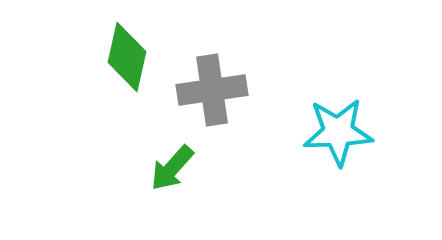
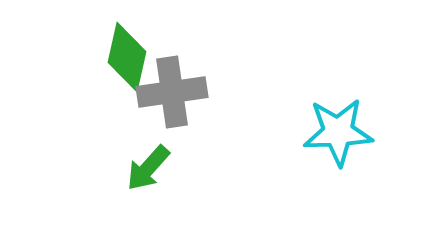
gray cross: moved 40 px left, 2 px down
green arrow: moved 24 px left
